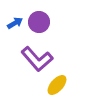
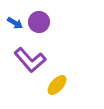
blue arrow: rotated 63 degrees clockwise
purple L-shape: moved 7 px left, 1 px down
